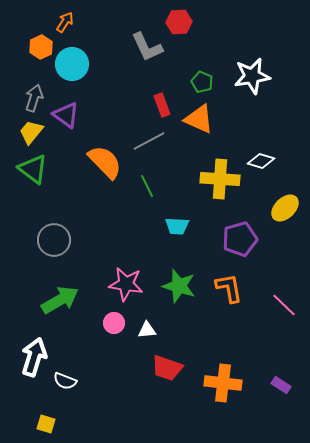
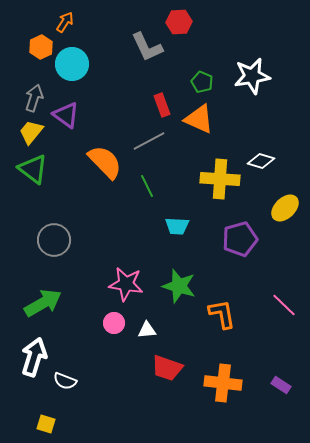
orange L-shape: moved 7 px left, 26 px down
green arrow: moved 17 px left, 3 px down
